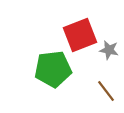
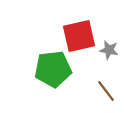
red square: moved 1 px left, 1 px down; rotated 8 degrees clockwise
